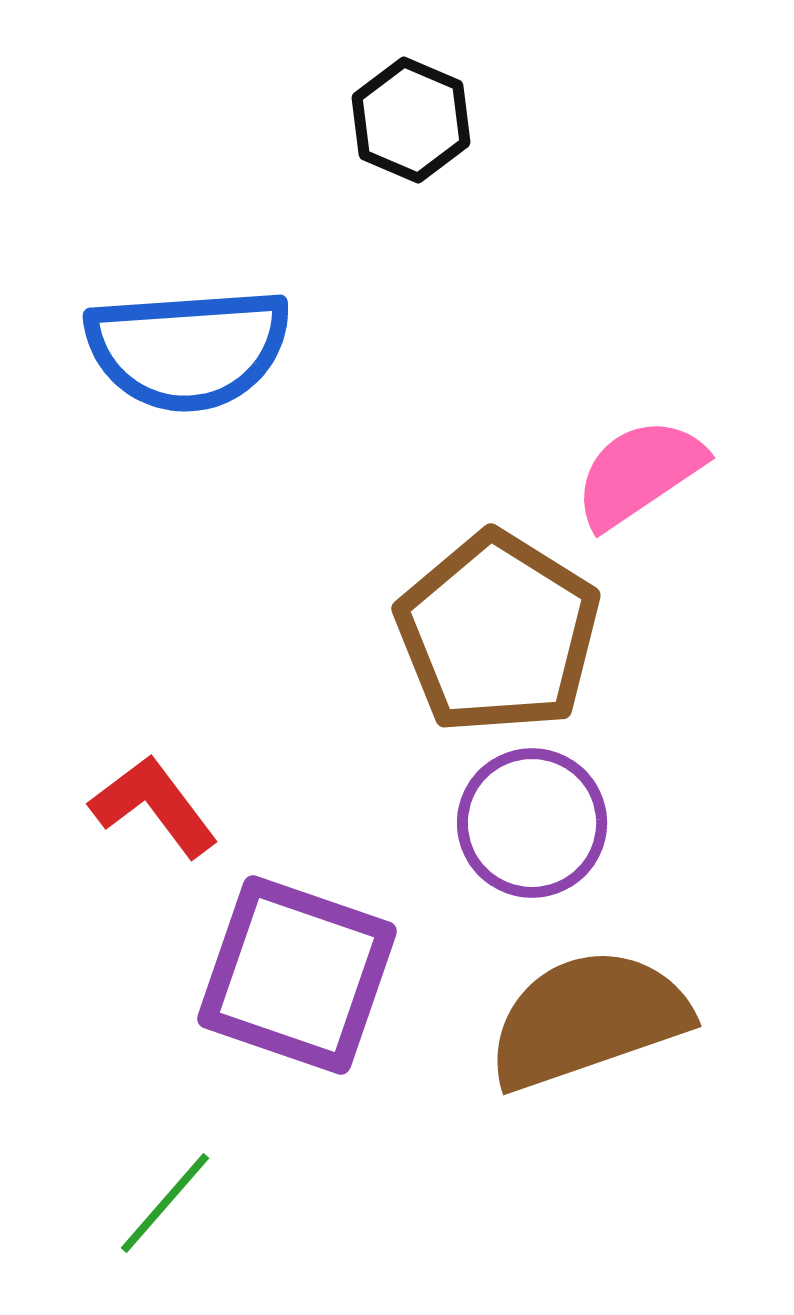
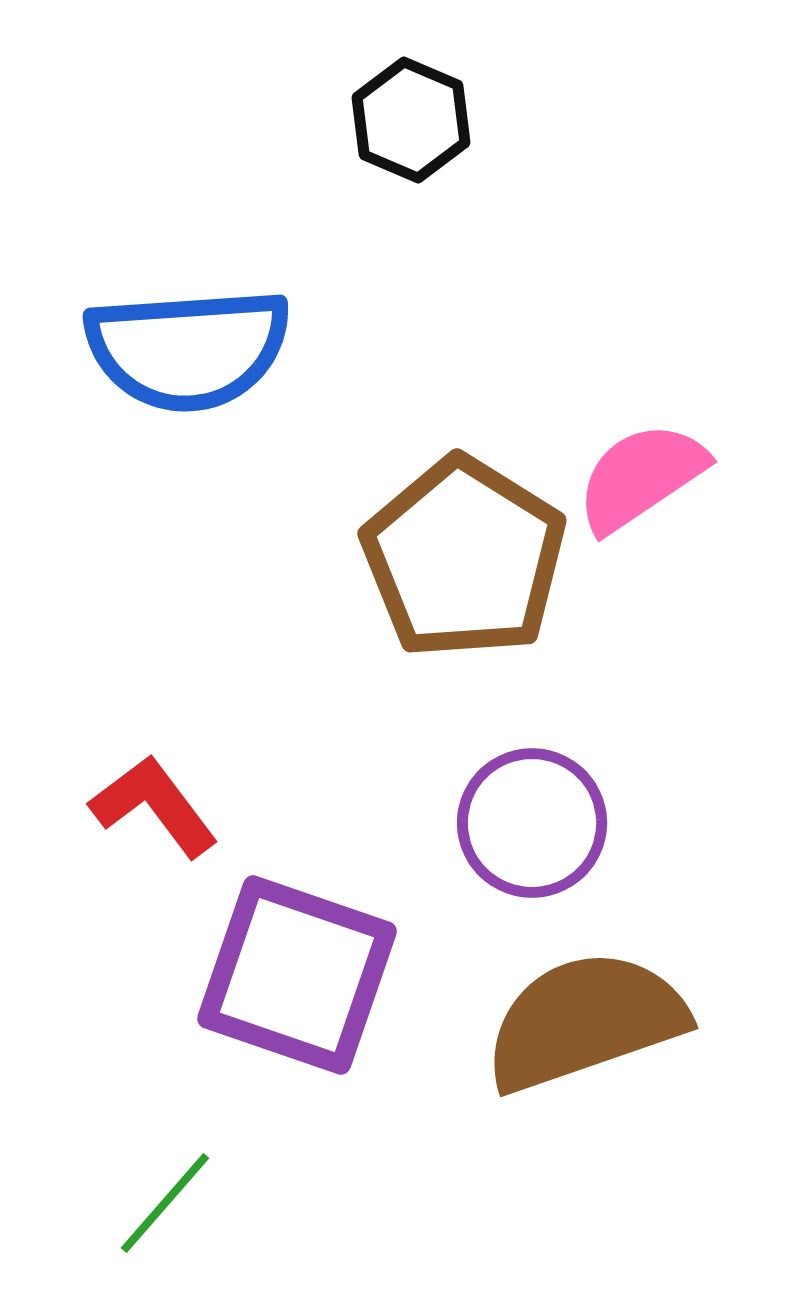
pink semicircle: moved 2 px right, 4 px down
brown pentagon: moved 34 px left, 75 px up
brown semicircle: moved 3 px left, 2 px down
